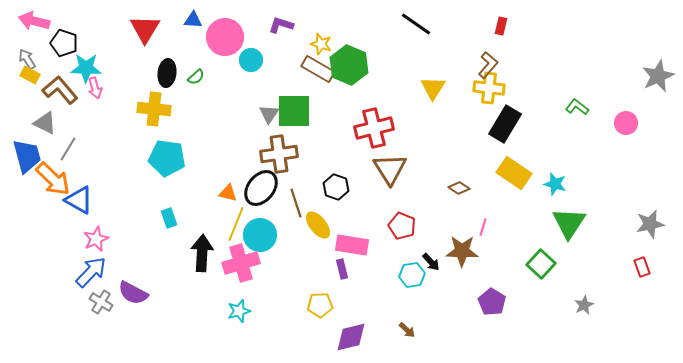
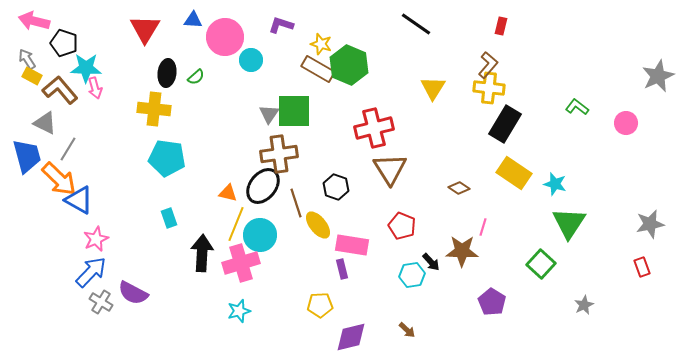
yellow rectangle at (30, 75): moved 2 px right, 1 px down
orange arrow at (53, 179): moved 6 px right
black ellipse at (261, 188): moved 2 px right, 2 px up
